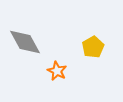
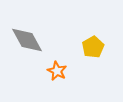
gray diamond: moved 2 px right, 2 px up
